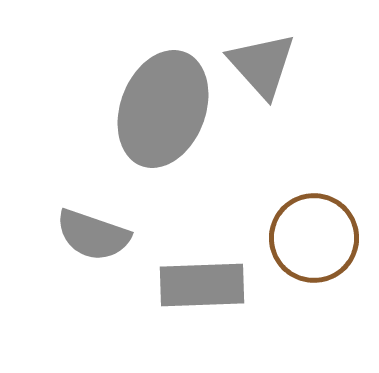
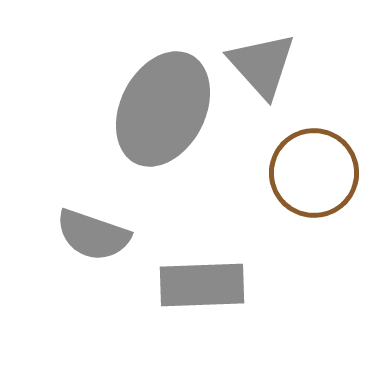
gray ellipse: rotated 6 degrees clockwise
brown circle: moved 65 px up
